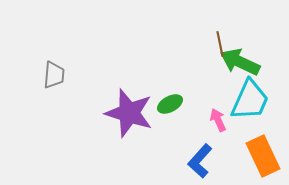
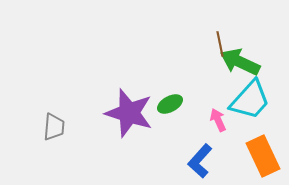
gray trapezoid: moved 52 px down
cyan trapezoid: rotated 18 degrees clockwise
